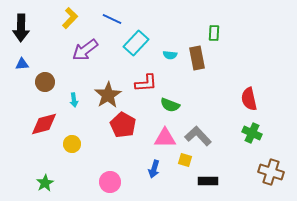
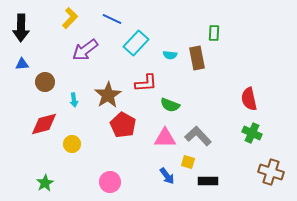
yellow square: moved 3 px right, 2 px down
blue arrow: moved 13 px right, 7 px down; rotated 54 degrees counterclockwise
